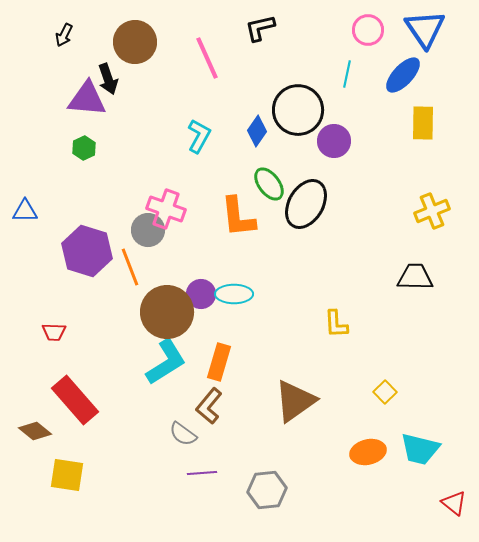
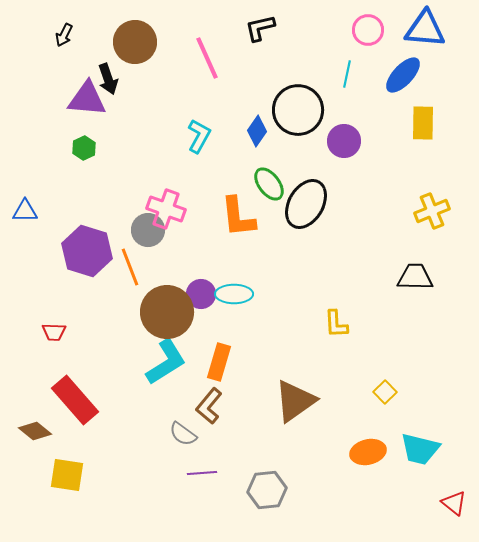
blue triangle at (425, 29): rotated 51 degrees counterclockwise
purple circle at (334, 141): moved 10 px right
